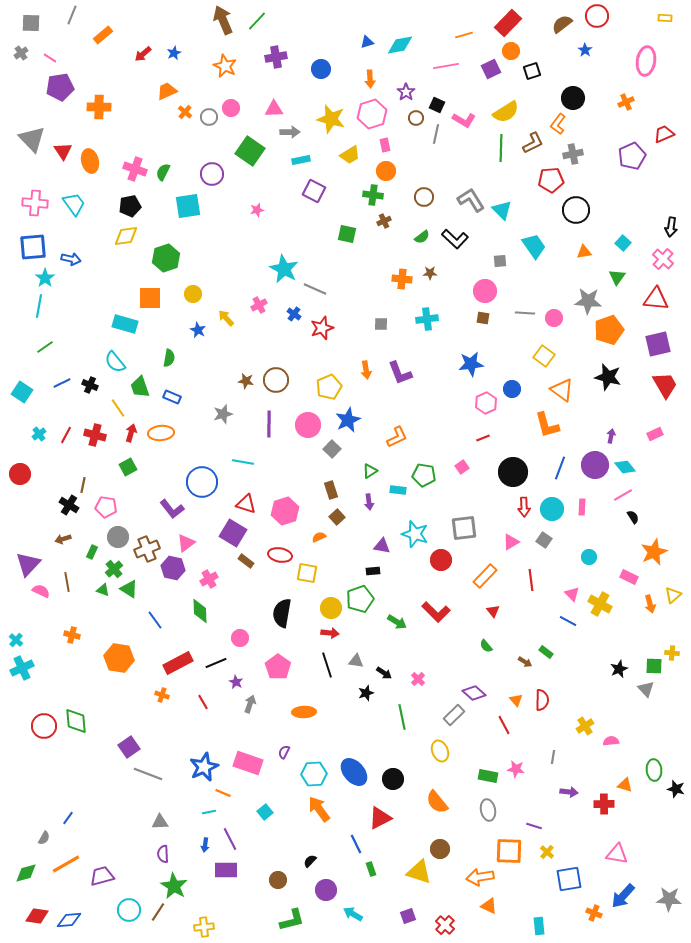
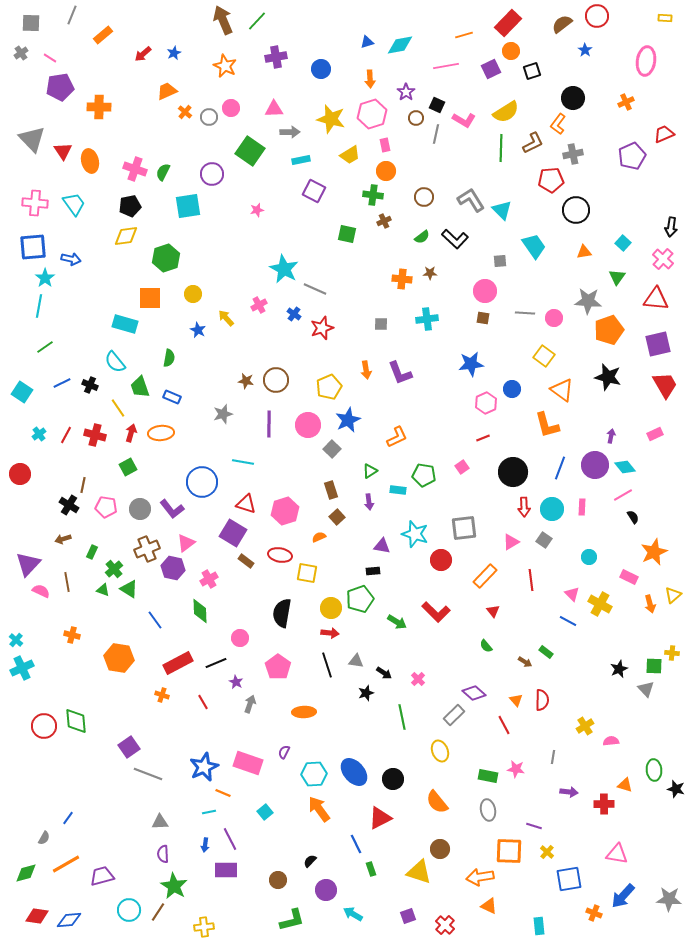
gray circle at (118, 537): moved 22 px right, 28 px up
